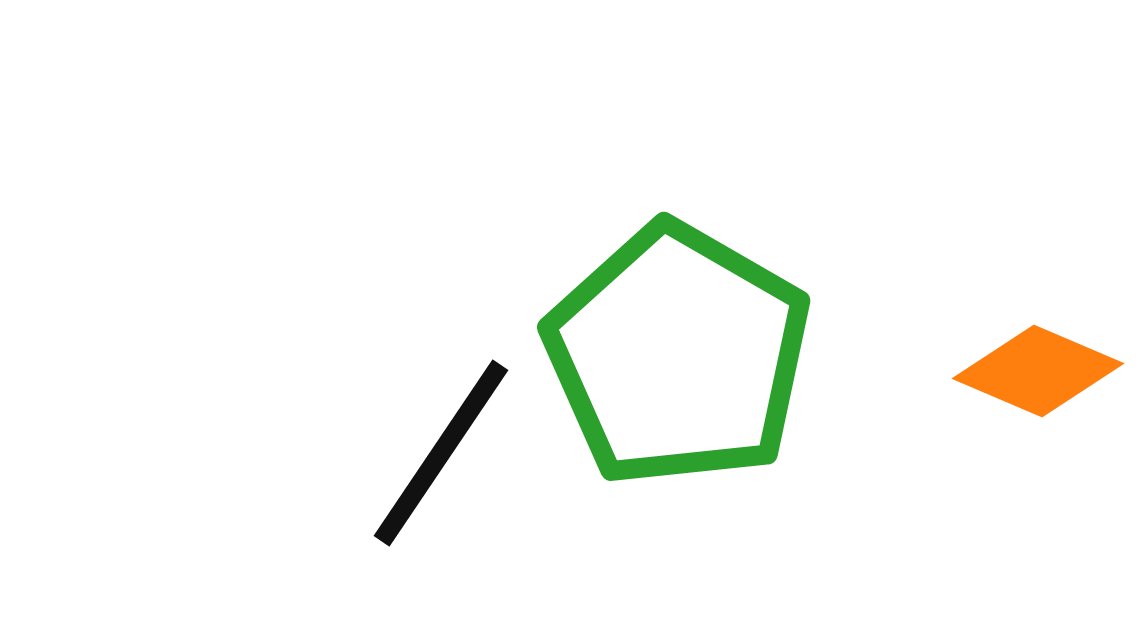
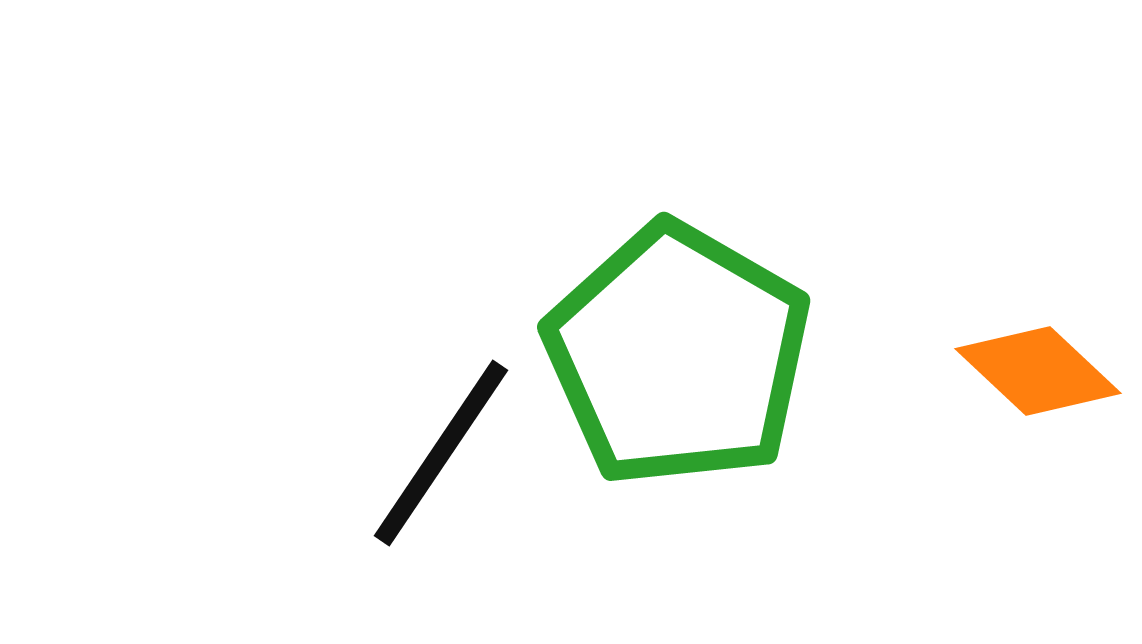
orange diamond: rotated 20 degrees clockwise
